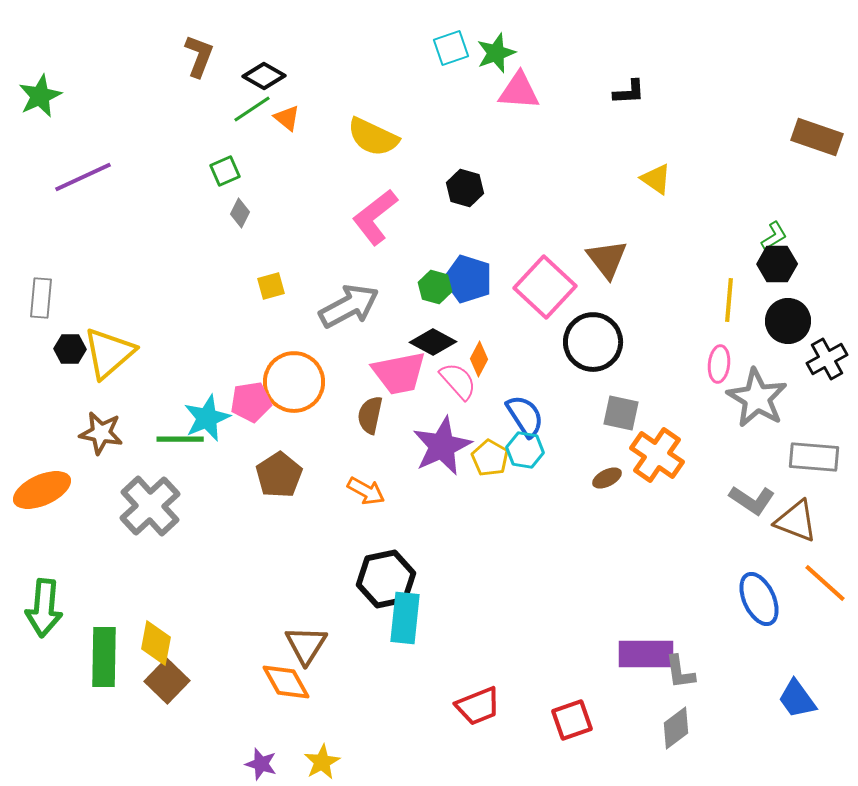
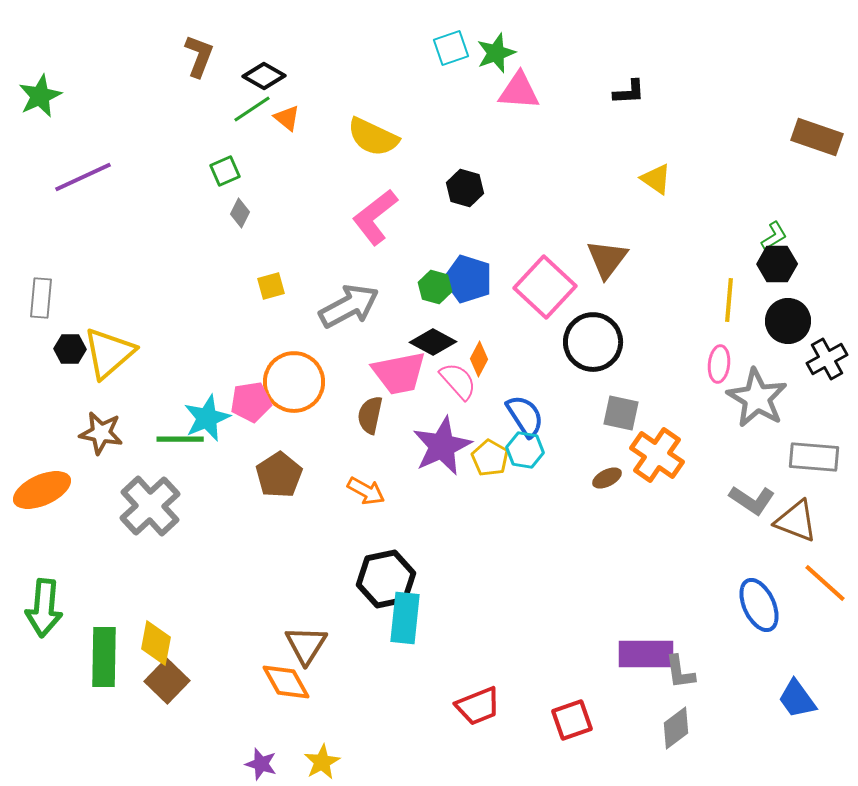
brown triangle at (607, 259): rotated 15 degrees clockwise
blue ellipse at (759, 599): moved 6 px down
